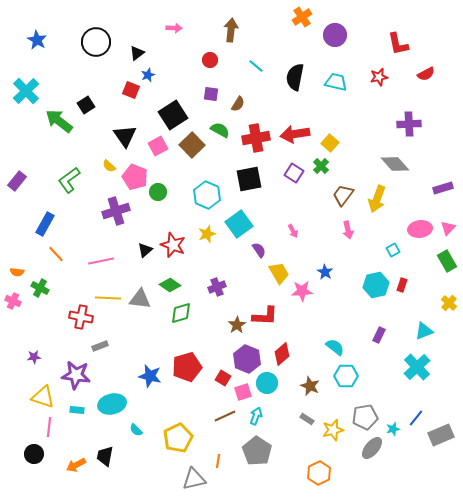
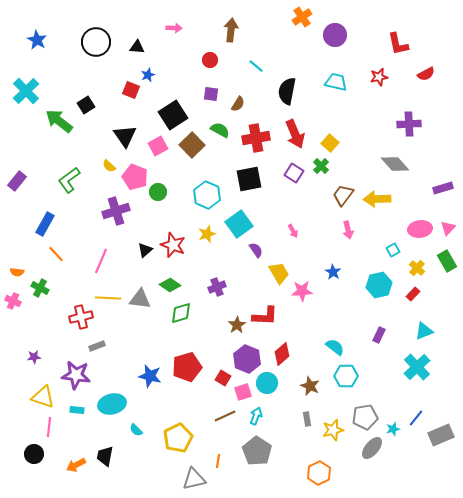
black triangle at (137, 53): moved 6 px up; rotated 42 degrees clockwise
black semicircle at (295, 77): moved 8 px left, 14 px down
red arrow at (295, 134): rotated 104 degrees counterclockwise
yellow arrow at (377, 199): rotated 68 degrees clockwise
purple semicircle at (259, 250): moved 3 px left
pink line at (101, 261): rotated 55 degrees counterclockwise
blue star at (325, 272): moved 8 px right
cyan hexagon at (376, 285): moved 3 px right
red rectangle at (402, 285): moved 11 px right, 9 px down; rotated 24 degrees clockwise
yellow cross at (449, 303): moved 32 px left, 35 px up
red cross at (81, 317): rotated 25 degrees counterclockwise
gray rectangle at (100, 346): moved 3 px left
gray rectangle at (307, 419): rotated 48 degrees clockwise
